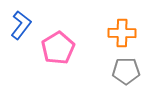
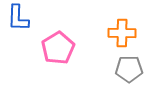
blue L-shape: moved 3 px left, 7 px up; rotated 144 degrees clockwise
gray pentagon: moved 3 px right, 2 px up
